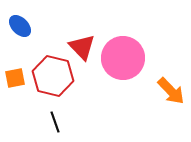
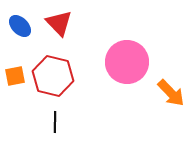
red triangle: moved 23 px left, 24 px up
pink circle: moved 4 px right, 4 px down
orange square: moved 2 px up
orange arrow: moved 2 px down
black line: rotated 20 degrees clockwise
